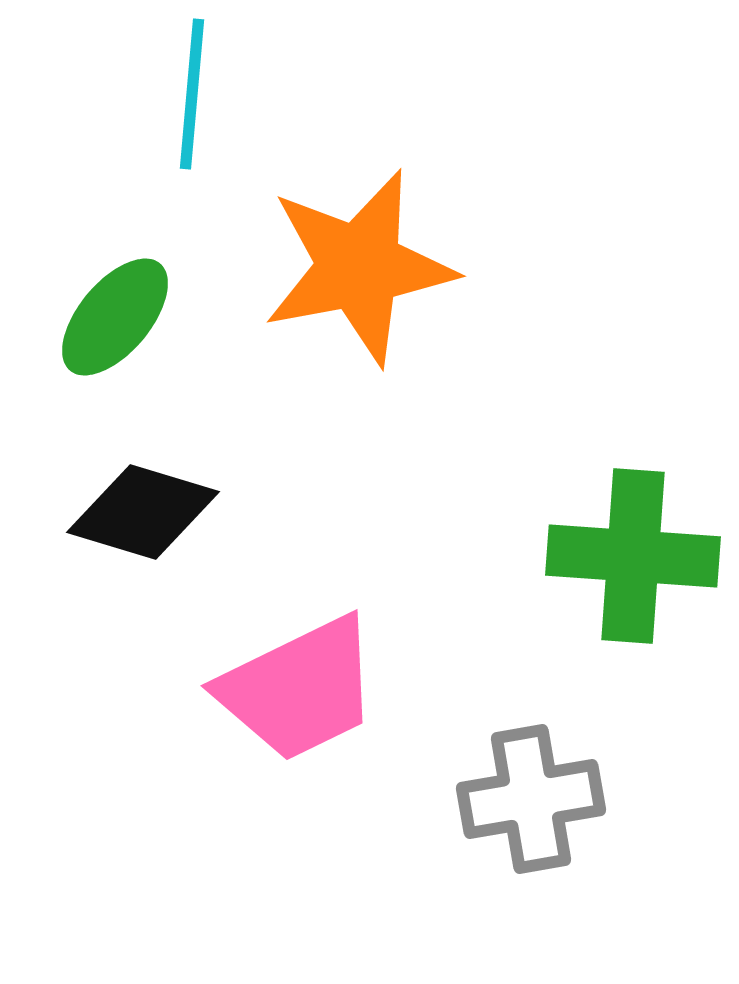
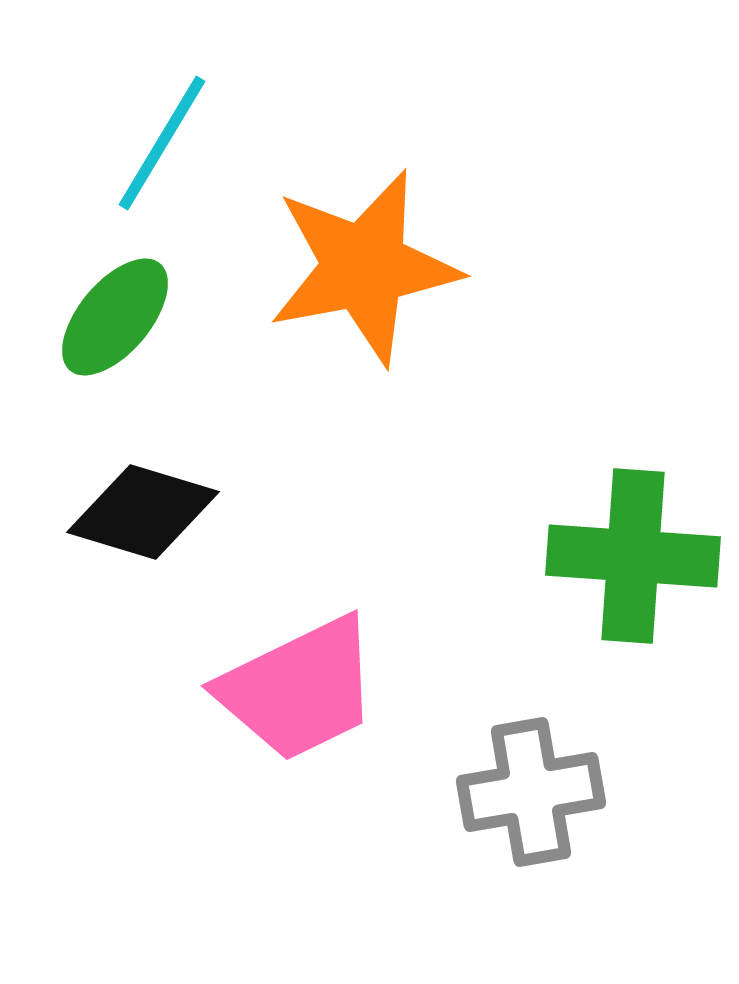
cyan line: moved 30 px left, 49 px down; rotated 26 degrees clockwise
orange star: moved 5 px right
gray cross: moved 7 px up
